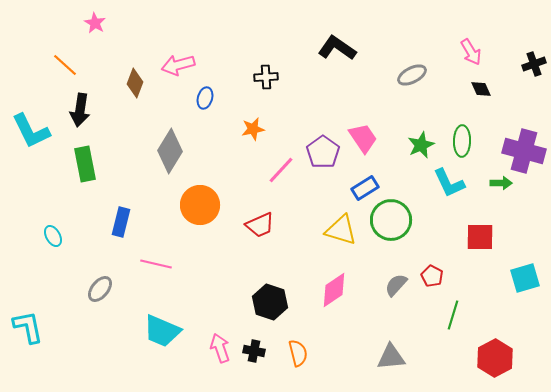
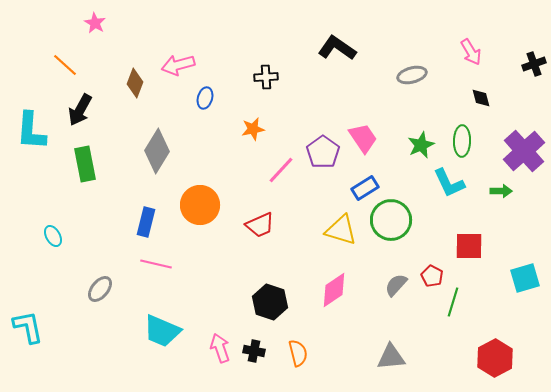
gray ellipse at (412, 75): rotated 12 degrees clockwise
black diamond at (481, 89): moved 9 px down; rotated 10 degrees clockwise
black arrow at (80, 110): rotated 20 degrees clockwise
cyan L-shape at (31, 131): rotated 30 degrees clockwise
gray diamond at (170, 151): moved 13 px left
purple cross at (524, 151): rotated 33 degrees clockwise
green arrow at (501, 183): moved 8 px down
blue rectangle at (121, 222): moved 25 px right
red square at (480, 237): moved 11 px left, 9 px down
green line at (453, 315): moved 13 px up
